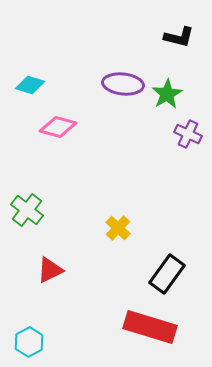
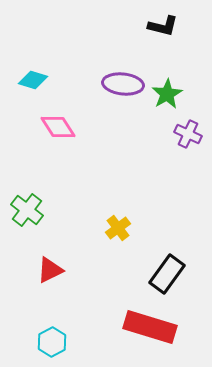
black L-shape: moved 16 px left, 11 px up
cyan diamond: moved 3 px right, 5 px up
pink diamond: rotated 42 degrees clockwise
yellow cross: rotated 10 degrees clockwise
cyan hexagon: moved 23 px right
